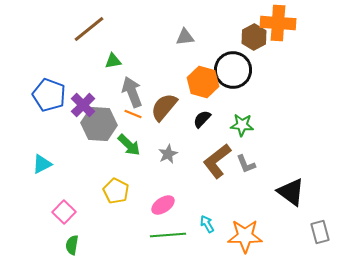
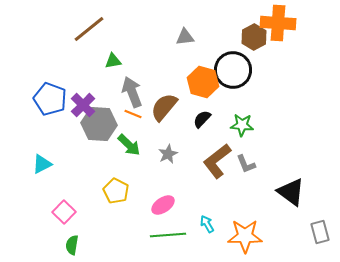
blue pentagon: moved 1 px right, 4 px down
